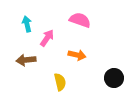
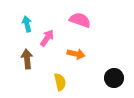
orange arrow: moved 1 px left, 1 px up
brown arrow: moved 1 px right, 1 px up; rotated 90 degrees clockwise
